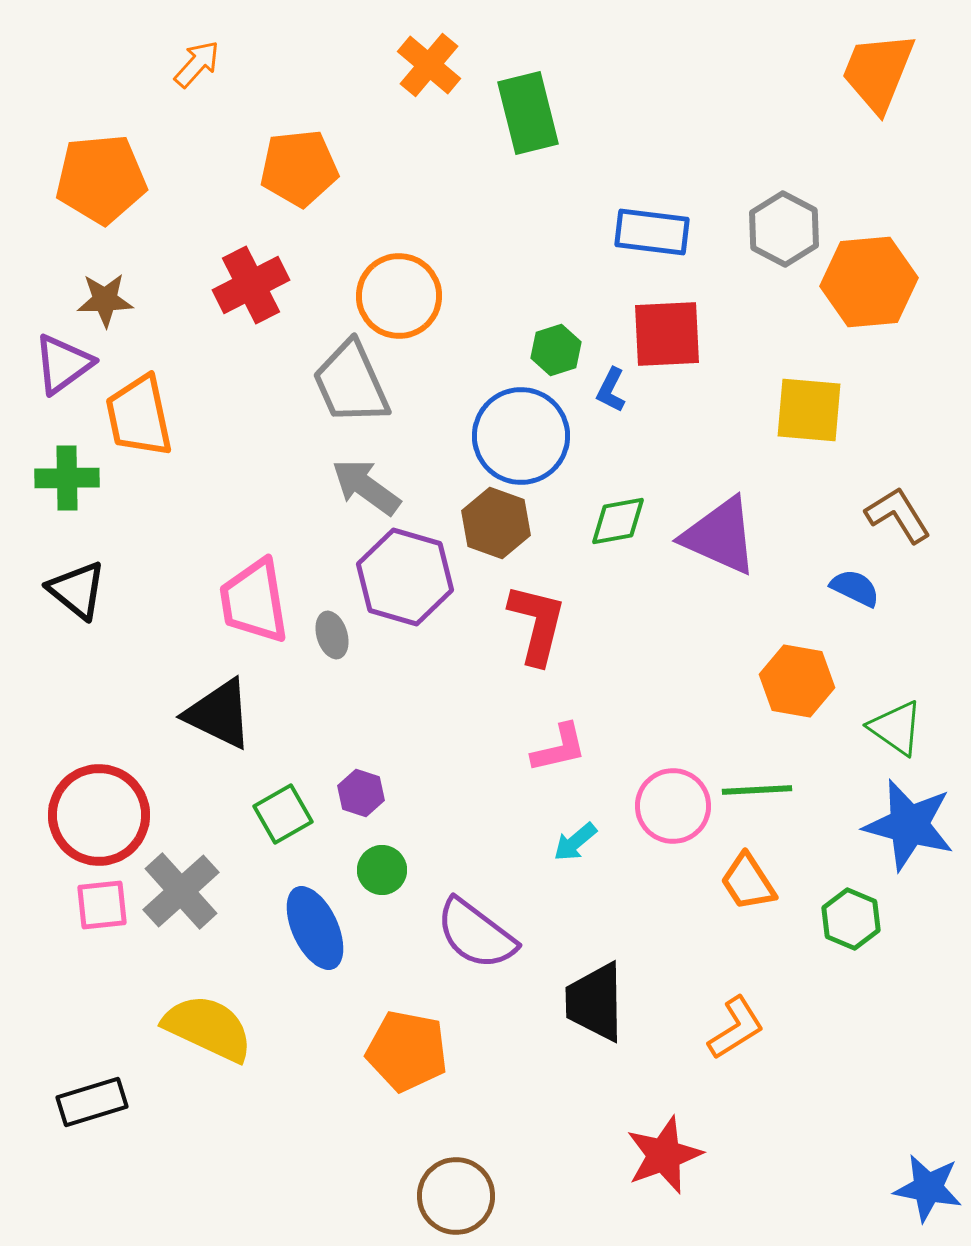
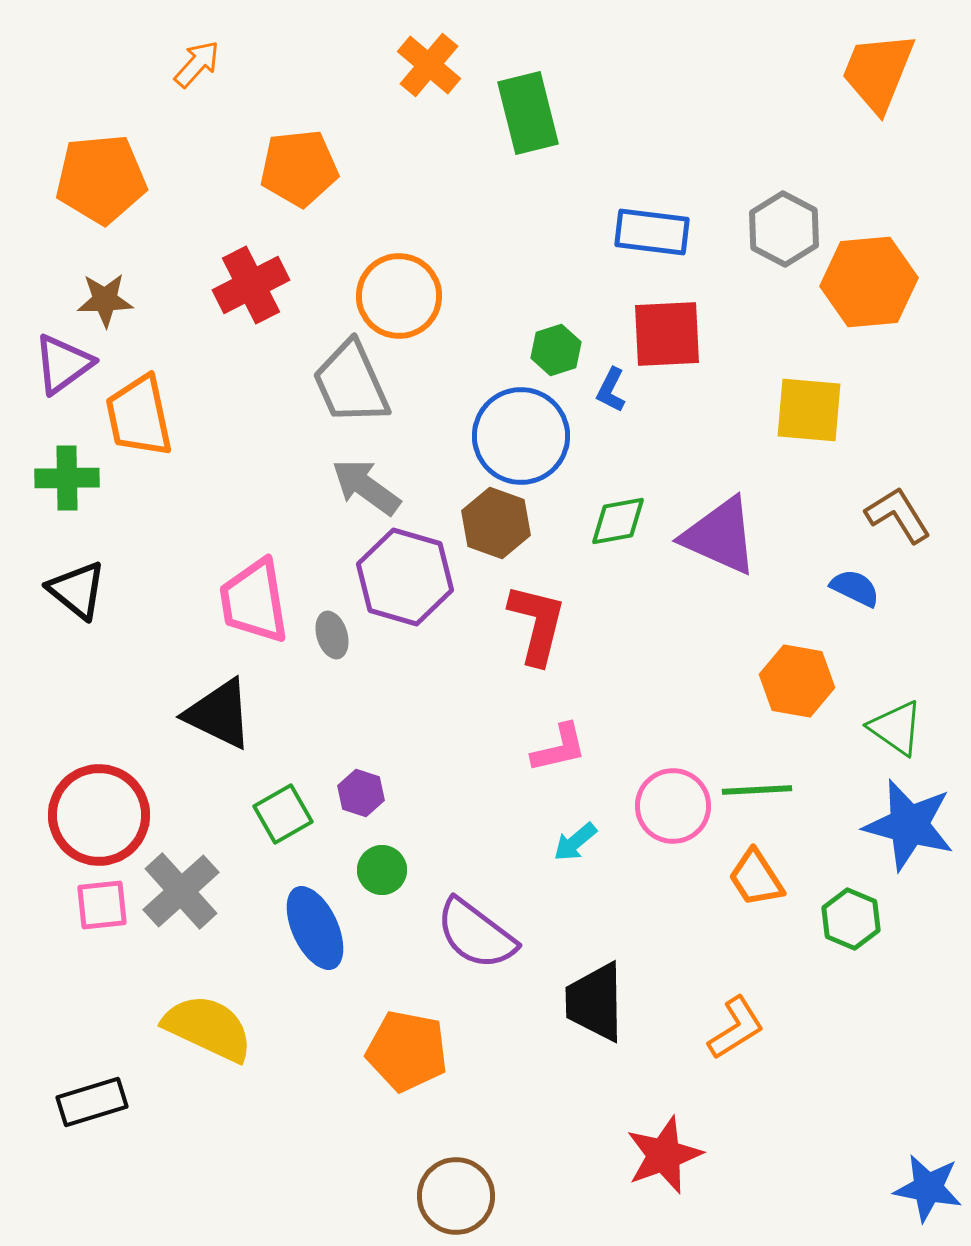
orange trapezoid at (748, 882): moved 8 px right, 4 px up
